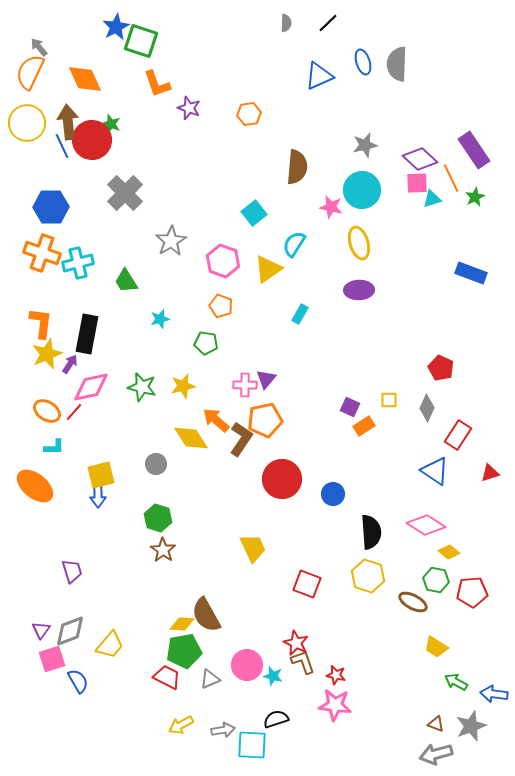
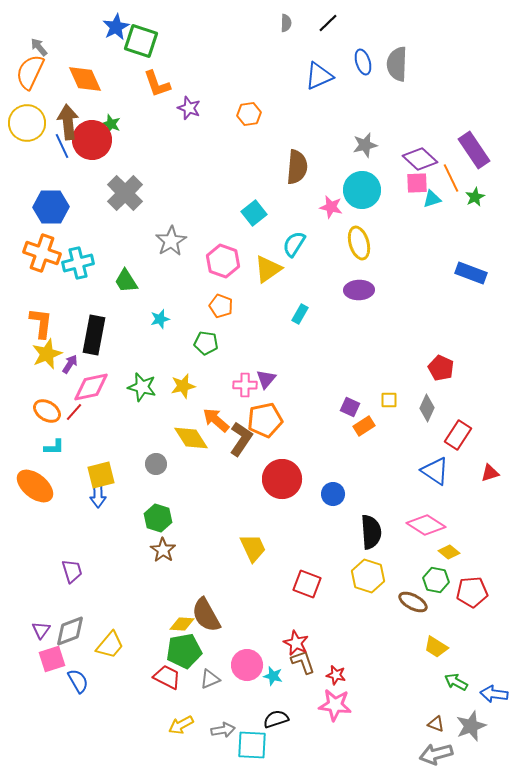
black rectangle at (87, 334): moved 7 px right, 1 px down
